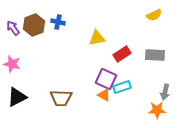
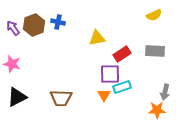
gray rectangle: moved 4 px up
purple square: moved 4 px right, 5 px up; rotated 25 degrees counterclockwise
orange triangle: rotated 32 degrees clockwise
